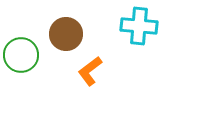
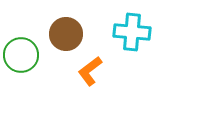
cyan cross: moved 7 px left, 6 px down
